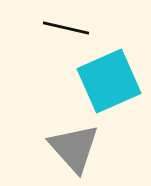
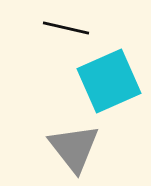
gray triangle: rotated 4 degrees clockwise
